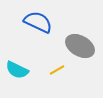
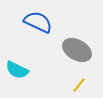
gray ellipse: moved 3 px left, 4 px down
yellow line: moved 22 px right, 15 px down; rotated 21 degrees counterclockwise
